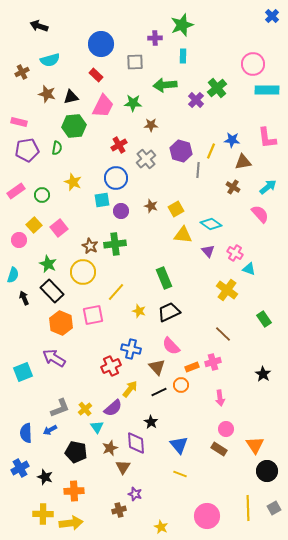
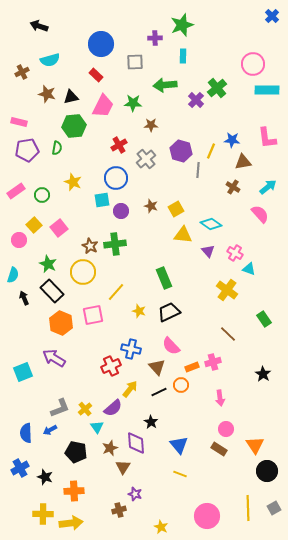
brown line at (223, 334): moved 5 px right
